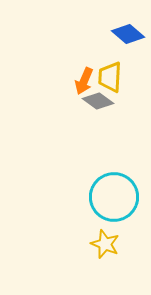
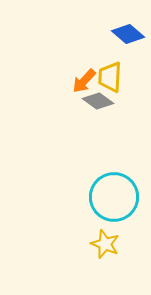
orange arrow: rotated 20 degrees clockwise
